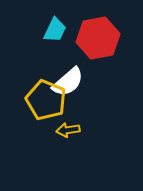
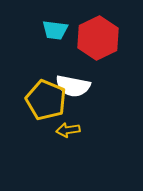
cyan trapezoid: rotated 72 degrees clockwise
red hexagon: rotated 15 degrees counterclockwise
white semicircle: moved 5 px right, 4 px down; rotated 52 degrees clockwise
